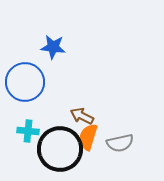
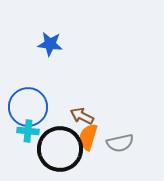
blue star: moved 3 px left, 3 px up
blue circle: moved 3 px right, 25 px down
